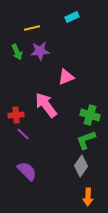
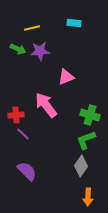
cyan rectangle: moved 2 px right, 6 px down; rotated 32 degrees clockwise
green arrow: moved 1 px right, 3 px up; rotated 42 degrees counterclockwise
